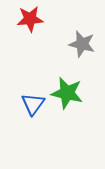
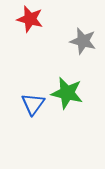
red star: rotated 20 degrees clockwise
gray star: moved 1 px right, 3 px up
